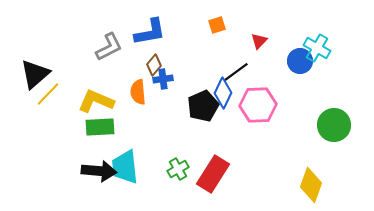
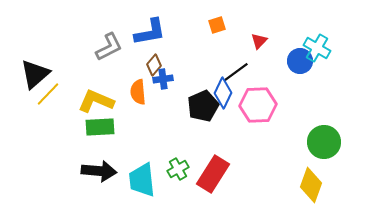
green circle: moved 10 px left, 17 px down
cyan trapezoid: moved 17 px right, 13 px down
